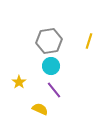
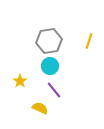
cyan circle: moved 1 px left
yellow star: moved 1 px right, 1 px up
yellow semicircle: moved 1 px up
